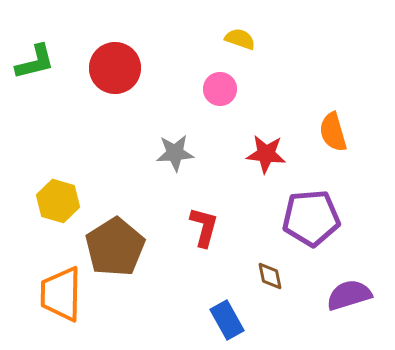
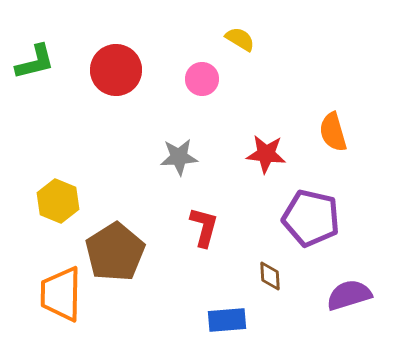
yellow semicircle: rotated 12 degrees clockwise
red circle: moved 1 px right, 2 px down
pink circle: moved 18 px left, 10 px up
gray star: moved 4 px right, 4 px down
yellow hexagon: rotated 6 degrees clockwise
purple pentagon: rotated 18 degrees clockwise
brown pentagon: moved 5 px down
brown diamond: rotated 8 degrees clockwise
blue rectangle: rotated 66 degrees counterclockwise
